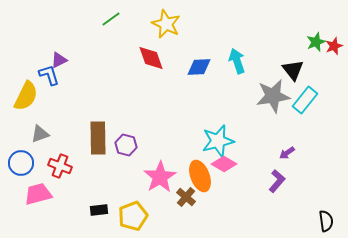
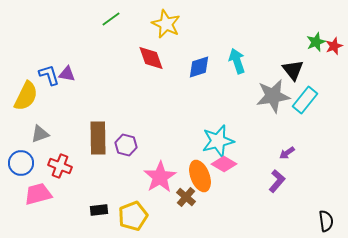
purple triangle: moved 8 px right, 14 px down; rotated 36 degrees clockwise
blue diamond: rotated 15 degrees counterclockwise
